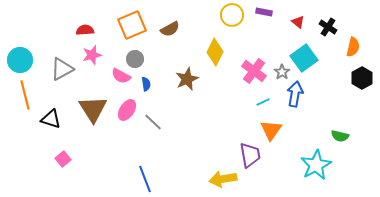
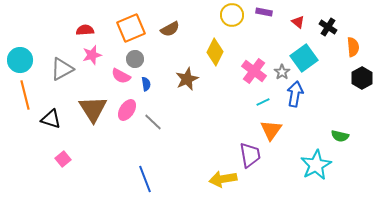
orange square: moved 1 px left, 3 px down
orange semicircle: rotated 18 degrees counterclockwise
